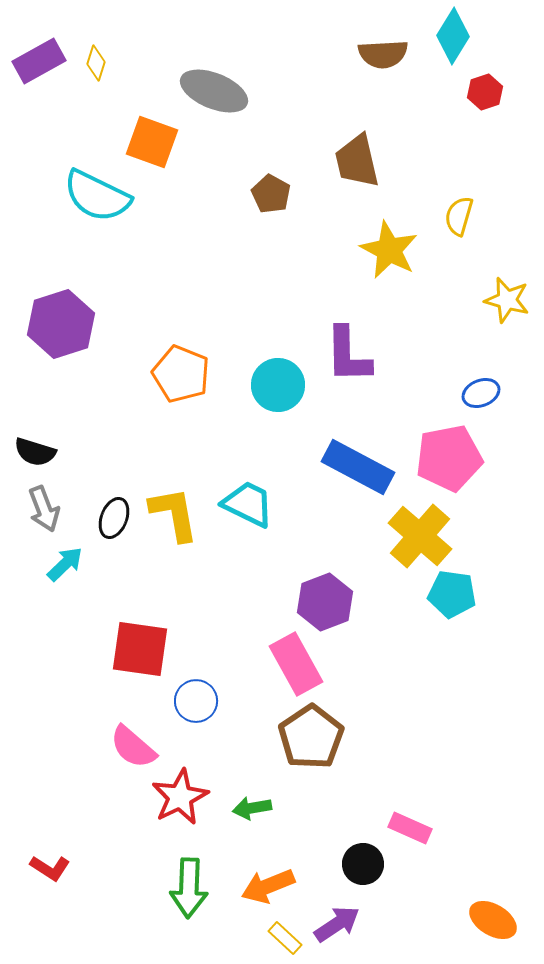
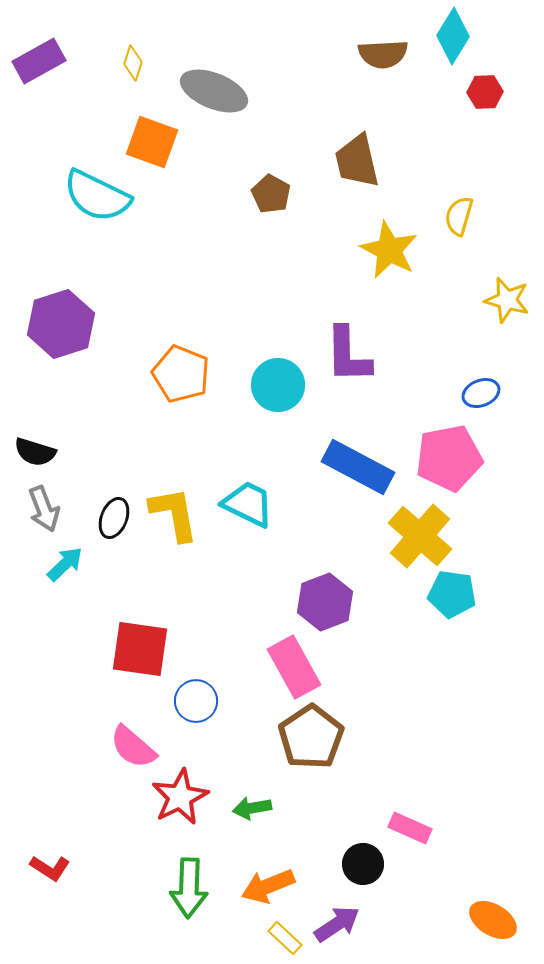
yellow diamond at (96, 63): moved 37 px right
red hexagon at (485, 92): rotated 16 degrees clockwise
pink rectangle at (296, 664): moved 2 px left, 3 px down
